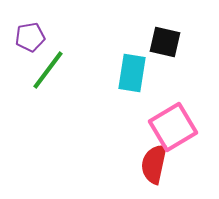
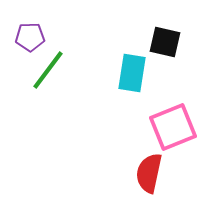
purple pentagon: rotated 8 degrees clockwise
pink square: rotated 9 degrees clockwise
red semicircle: moved 5 px left, 9 px down
